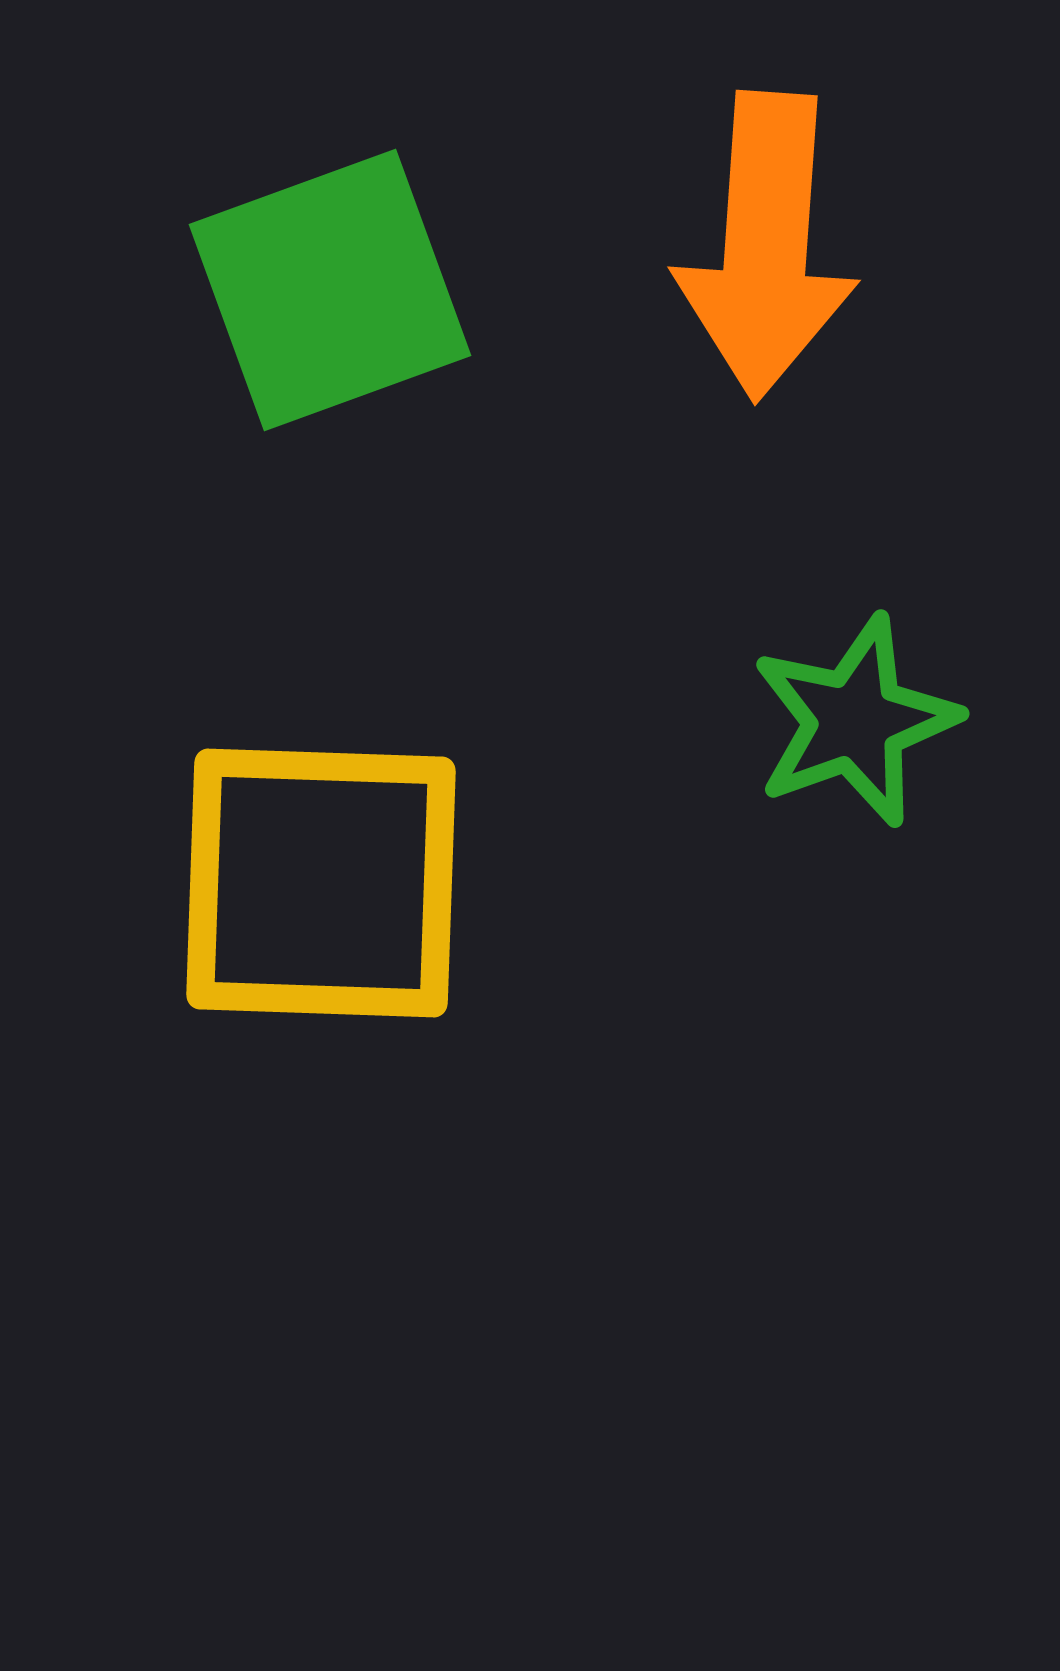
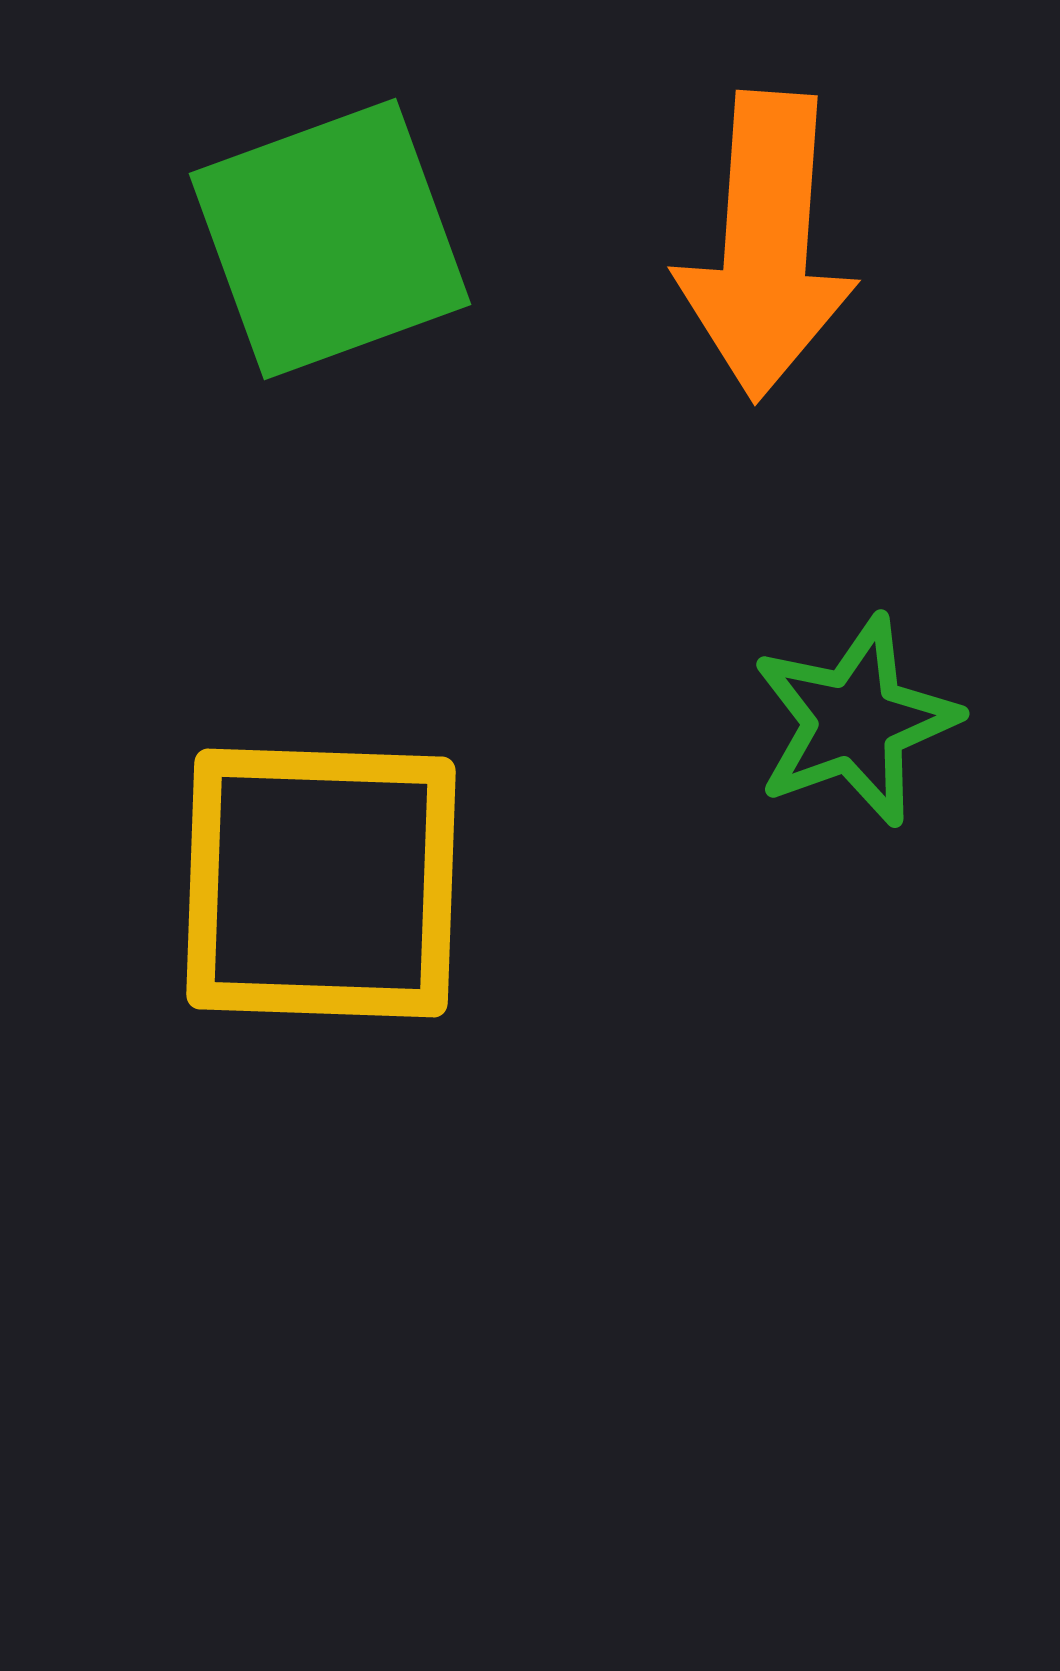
green square: moved 51 px up
